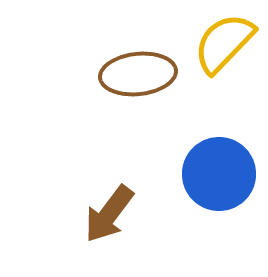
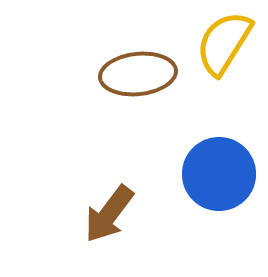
yellow semicircle: rotated 12 degrees counterclockwise
